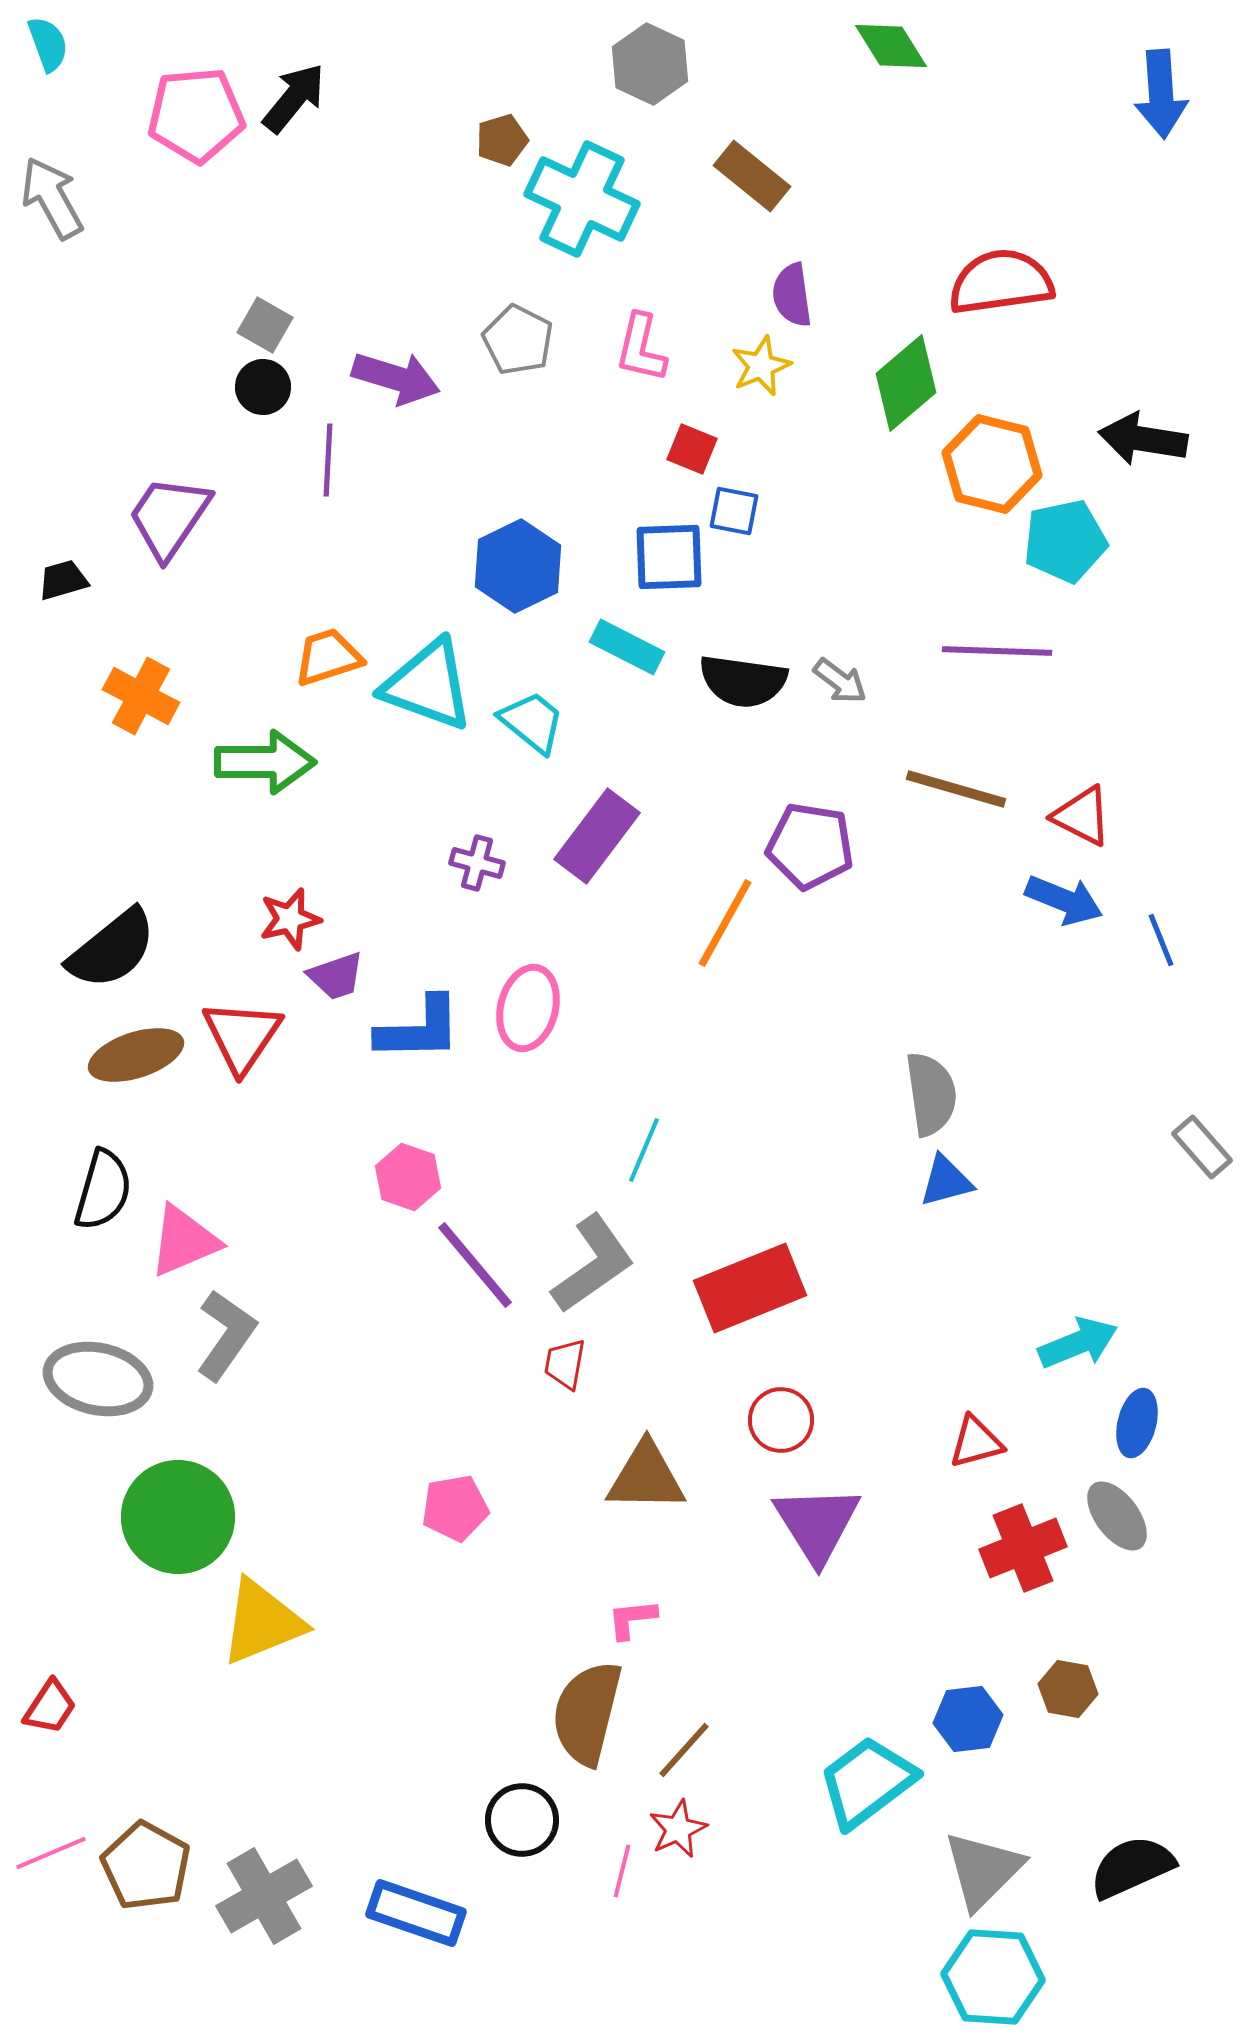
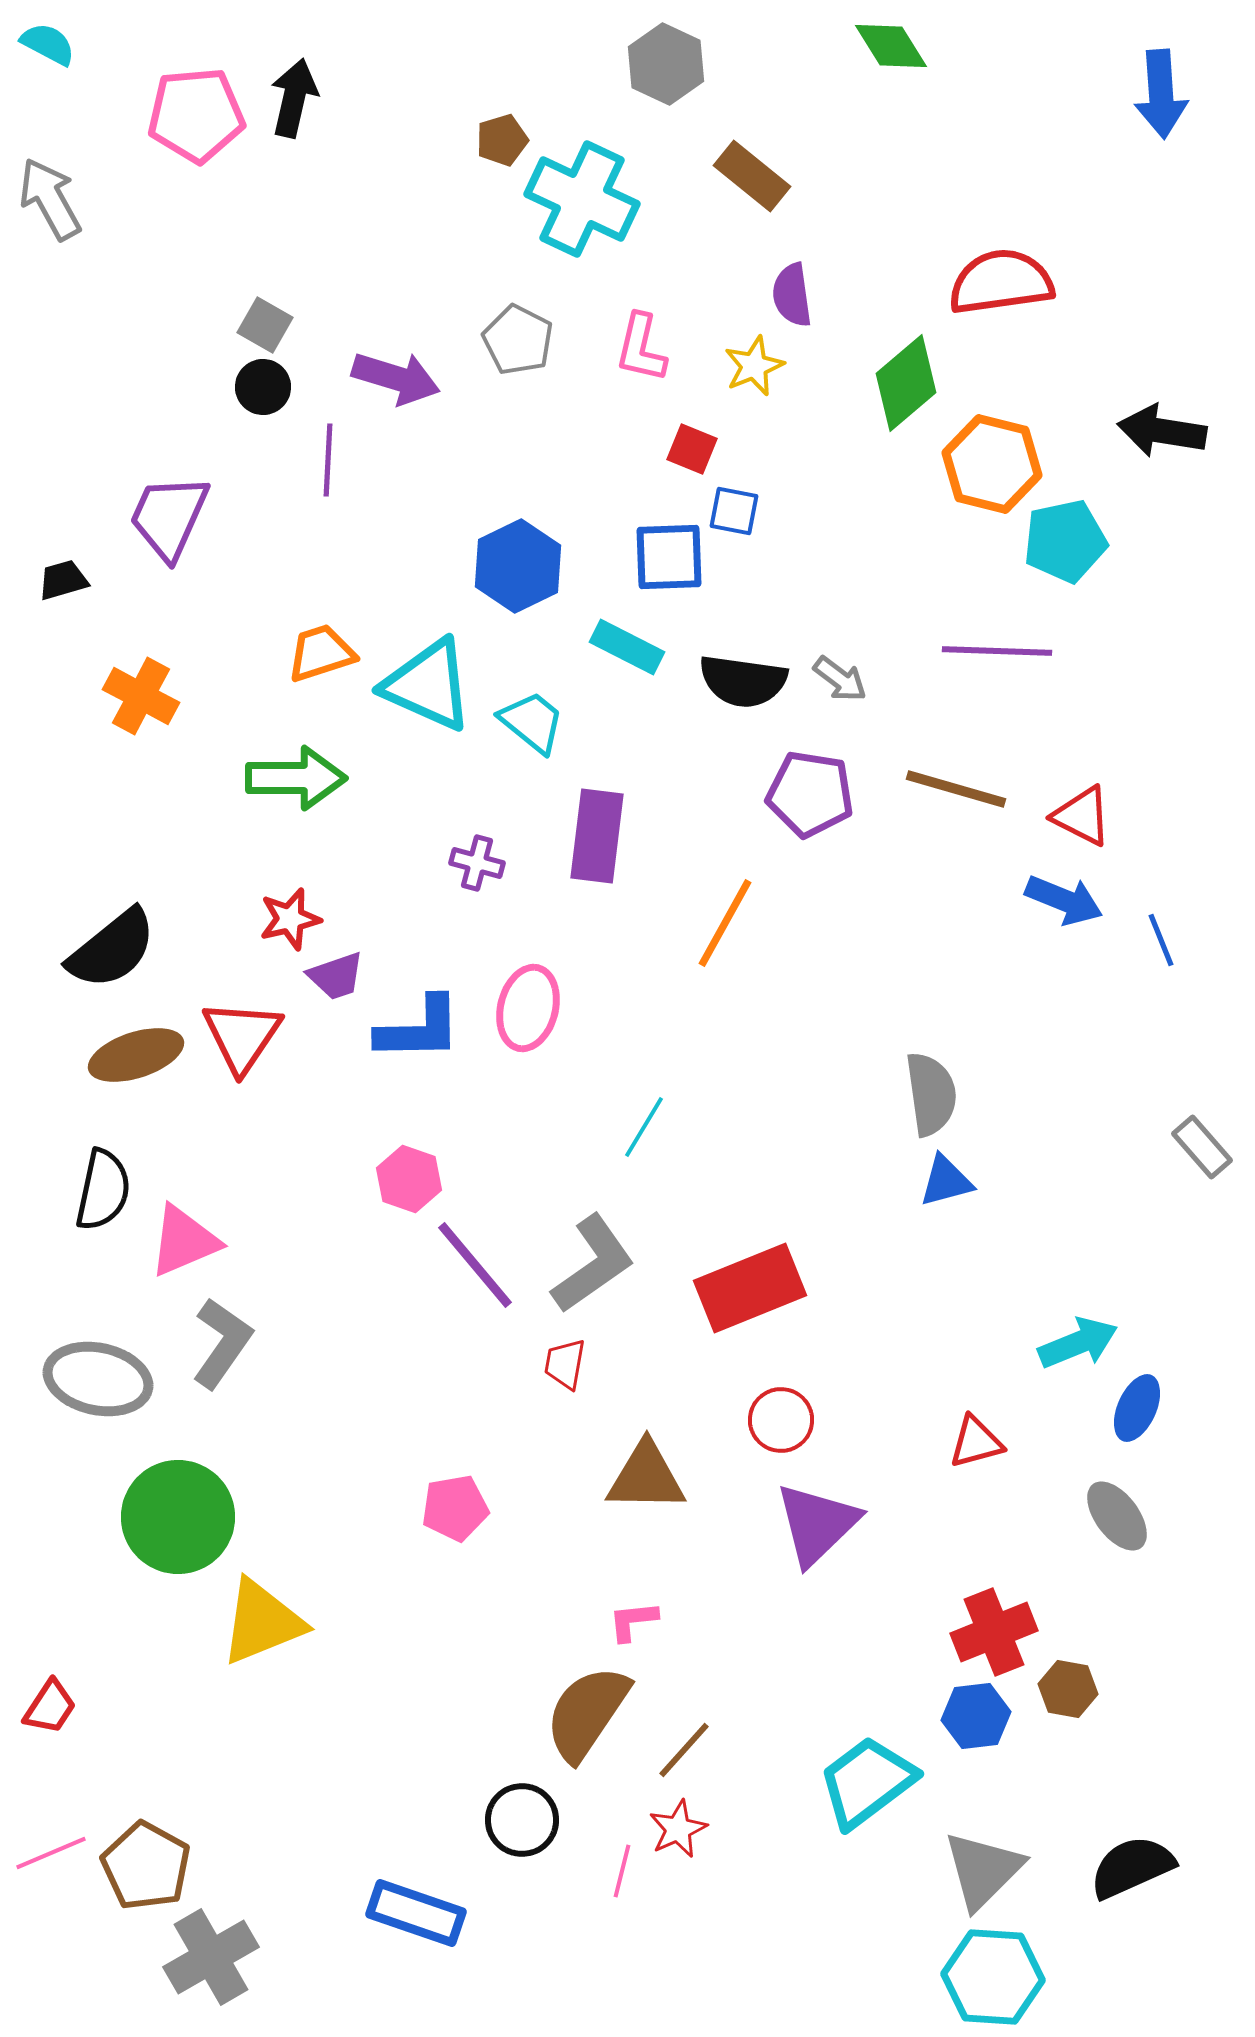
cyan semicircle at (48, 44): rotated 42 degrees counterclockwise
gray hexagon at (650, 64): moved 16 px right
black arrow at (294, 98): rotated 26 degrees counterclockwise
gray arrow at (52, 198): moved 2 px left, 1 px down
yellow star at (761, 366): moved 7 px left
black arrow at (1143, 439): moved 19 px right, 8 px up
purple trapezoid at (169, 517): rotated 10 degrees counterclockwise
orange trapezoid at (328, 657): moved 7 px left, 4 px up
gray arrow at (840, 681): moved 2 px up
cyan triangle at (428, 685): rotated 4 degrees clockwise
green arrow at (265, 762): moved 31 px right, 16 px down
purple rectangle at (597, 836): rotated 30 degrees counterclockwise
purple pentagon at (810, 846): moved 52 px up
cyan line at (644, 1150): moved 23 px up; rotated 8 degrees clockwise
pink hexagon at (408, 1177): moved 1 px right, 2 px down
black semicircle at (103, 1190): rotated 4 degrees counterclockwise
gray L-shape at (226, 1335): moved 4 px left, 8 px down
blue ellipse at (1137, 1423): moved 15 px up; rotated 10 degrees clockwise
purple triangle at (817, 1524): rotated 18 degrees clockwise
red cross at (1023, 1548): moved 29 px left, 84 px down
pink L-shape at (632, 1619): moved 1 px right, 2 px down
brown semicircle at (587, 1713): rotated 20 degrees clockwise
blue hexagon at (968, 1719): moved 8 px right, 3 px up
gray cross at (264, 1896): moved 53 px left, 61 px down
